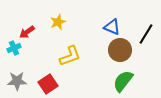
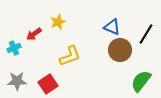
red arrow: moved 7 px right, 2 px down
green semicircle: moved 18 px right
